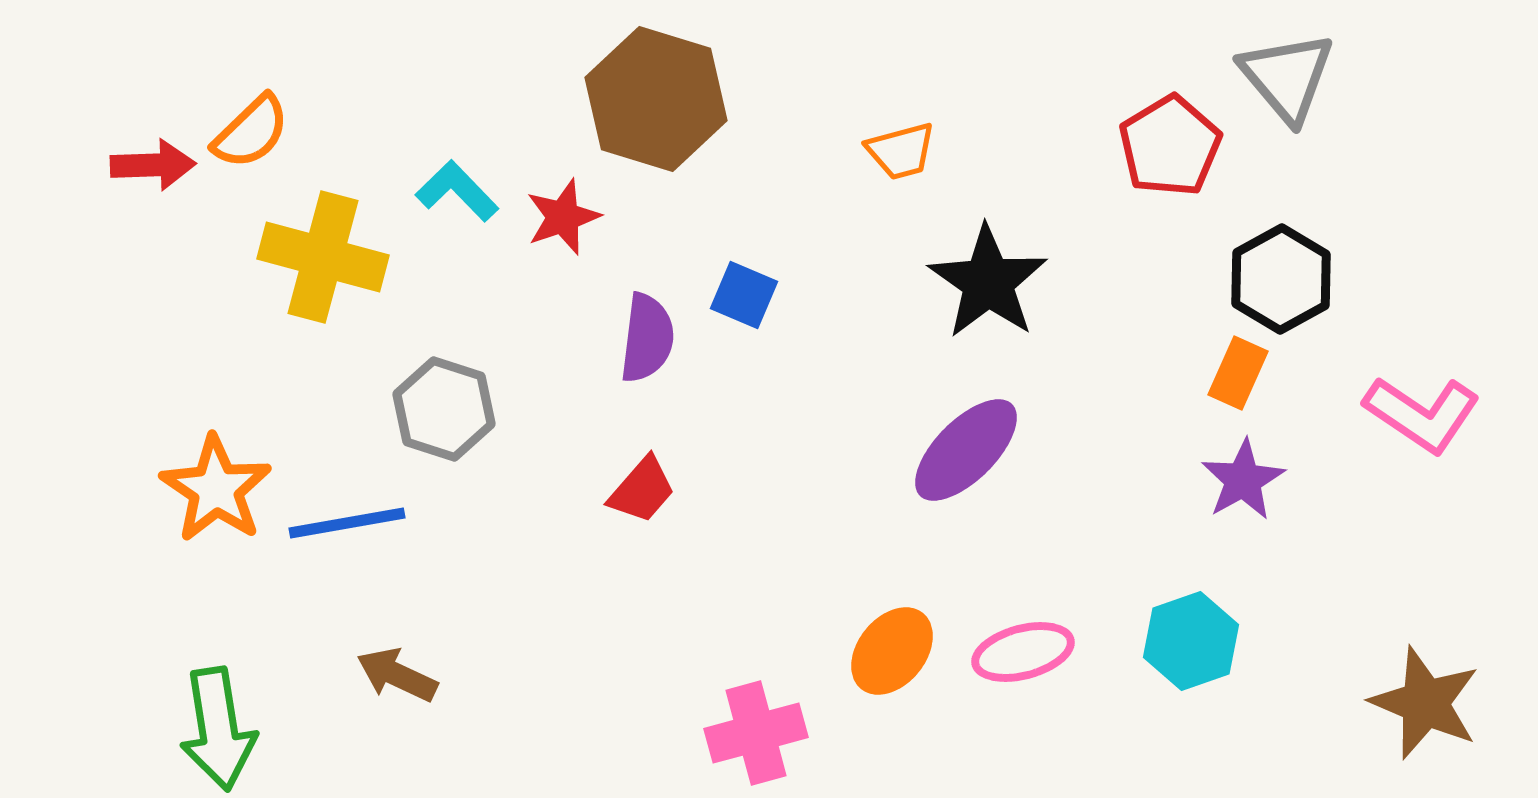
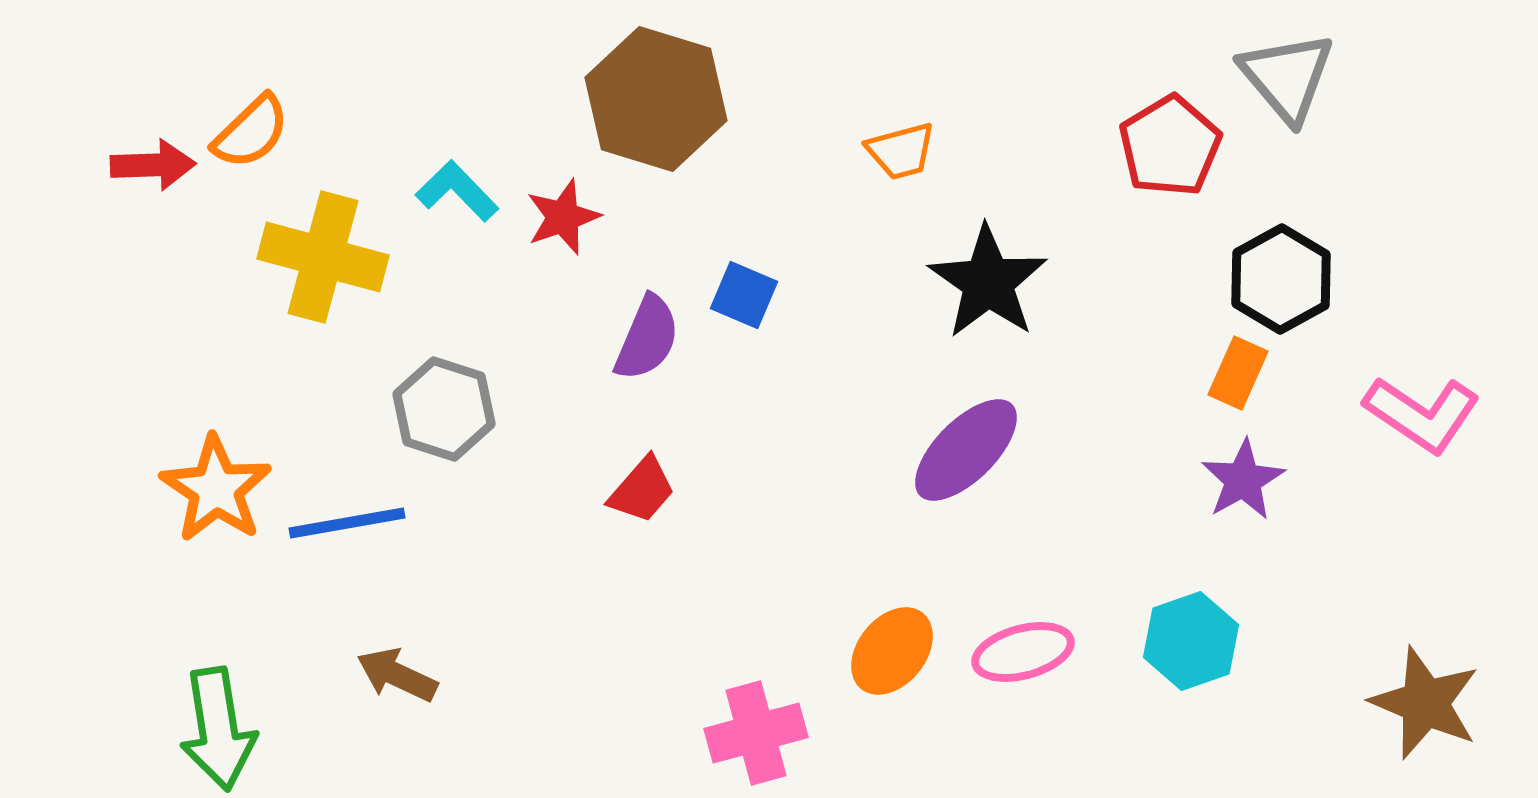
purple semicircle: rotated 16 degrees clockwise
